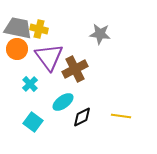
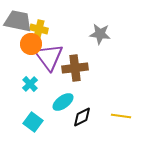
gray trapezoid: moved 7 px up
orange circle: moved 14 px right, 5 px up
brown cross: moved 1 px up; rotated 20 degrees clockwise
